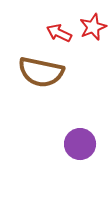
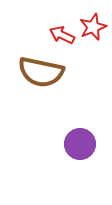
red arrow: moved 3 px right, 2 px down
